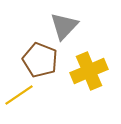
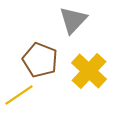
gray triangle: moved 9 px right, 6 px up
yellow cross: rotated 24 degrees counterclockwise
